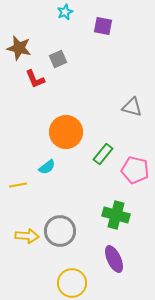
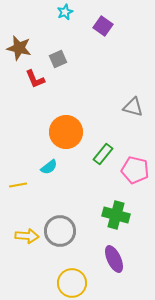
purple square: rotated 24 degrees clockwise
gray triangle: moved 1 px right
cyan semicircle: moved 2 px right
